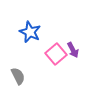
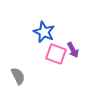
blue star: moved 14 px right
pink square: rotated 30 degrees counterclockwise
